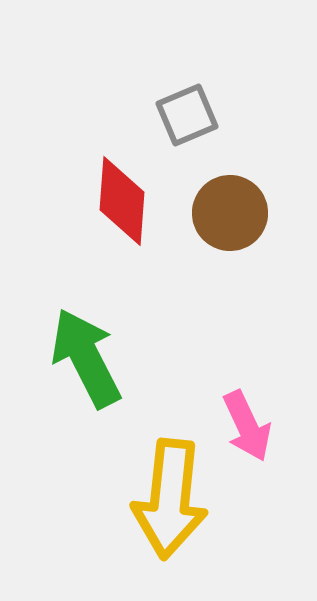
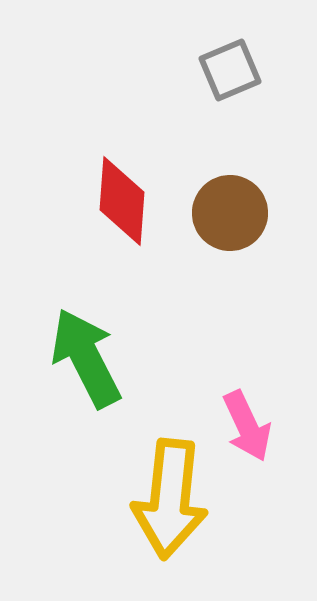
gray square: moved 43 px right, 45 px up
